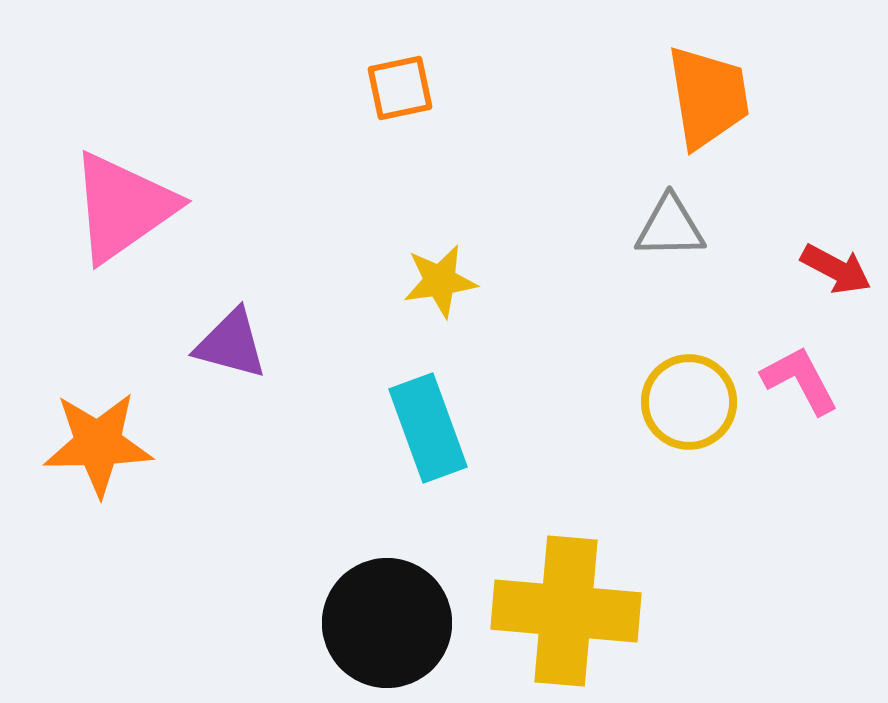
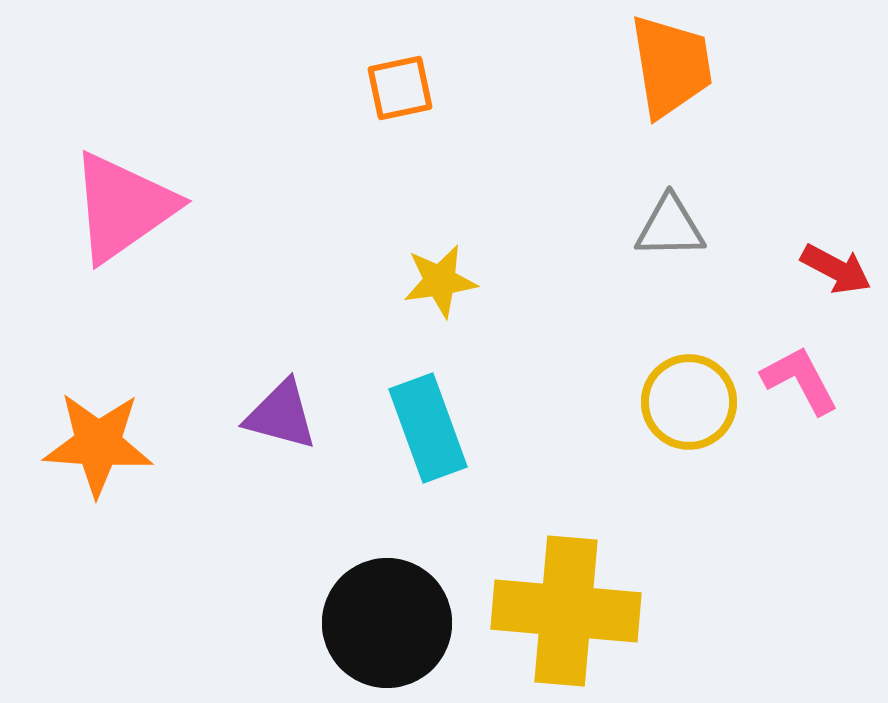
orange trapezoid: moved 37 px left, 31 px up
purple triangle: moved 50 px right, 71 px down
orange star: rotated 5 degrees clockwise
